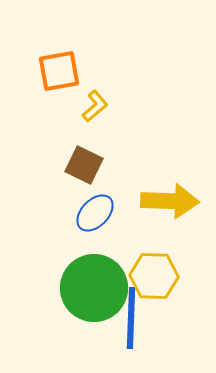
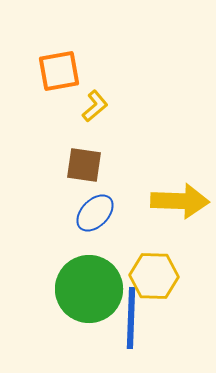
brown square: rotated 18 degrees counterclockwise
yellow arrow: moved 10 px right
green circle: moved 5 px left, 1 px down
